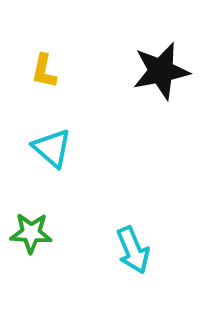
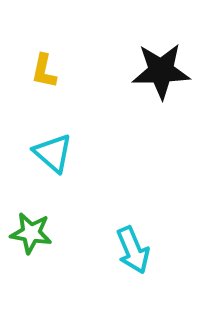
black star: rotated 10 degrees clockwise
cyan triangle: moved 1 px right, 5 px down
green star: rotated 6 degrees clockwise
